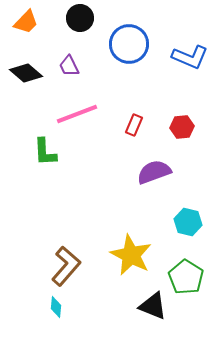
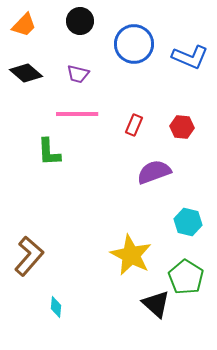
black circle: moved 3 px down
orange trapezoid: moved 2 px left, 3 px down
blue circle: moved 5 px right
purple trapezoid: moved 9 px right, 8 px down; rotated 50 degrees counterclockwise
pink line: rotated 21 degrees clockwise
red hexagon: rotated 10 degrees clockwise
green L-shape: moved 4 px right
brown L-shape: moved 37 px left, 10 px up
black triangle: moved 3 px right, 2 px up; rotated 20 degrees clockwise
